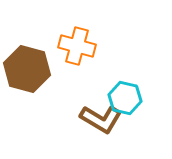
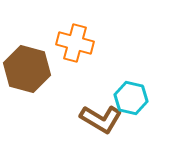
orange cross: moved 2 px left, 3 px up
cyan hexagon: moved 6 px right
